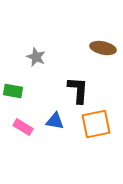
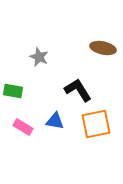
gray star: moved 3 px right
black L-shape: rotated 36 degrees counterclockwise
